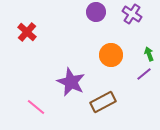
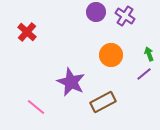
purple cross: moved 7 px left, 2 px down
